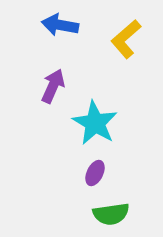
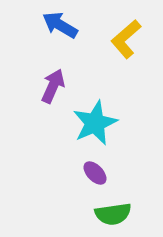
blue arrow: rotated 21 degrees clockwise
cyan star: rotated 18 degrees clockwise
purple ellipse: rotated 70 degrees counterclockwise
green semicircle: moved 2 px right
